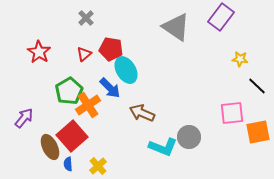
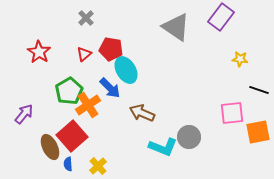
black line: moved 2 px right, 4 px down; rotated 24 degrees counterclockwise
purple arrow: moved 4 px up
